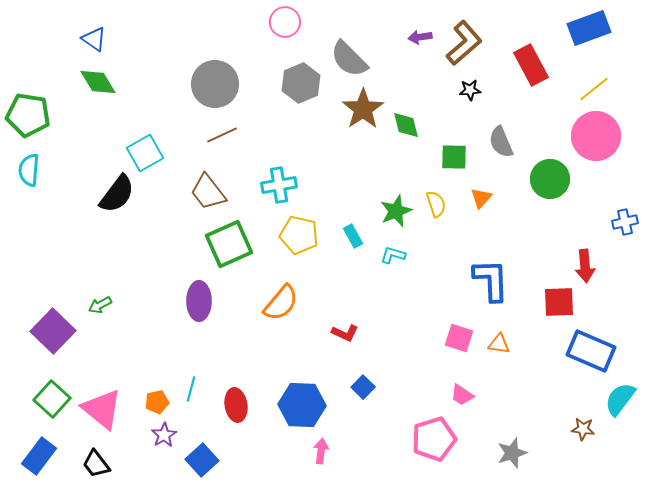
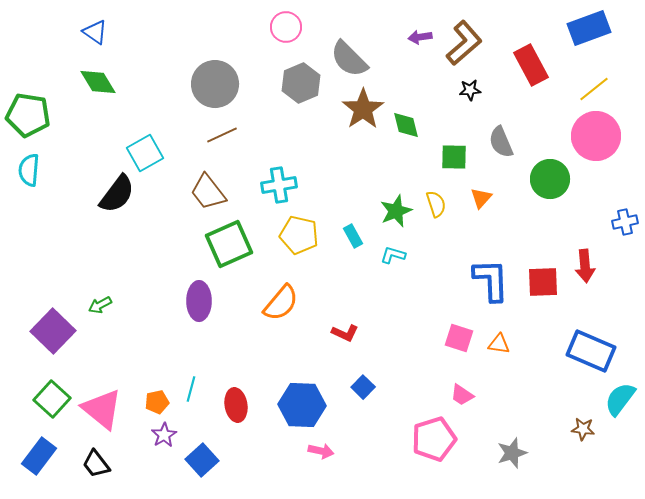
pink circle at (285, 22): moved 1 px right, 5 px down
blue triangle at (94, 39): moved 1 px right, 7 px up
red square at (559, 302): moved 16 px left, 20 px up
pink arrow at (321, 451): rotated 95 degrees clockwise
